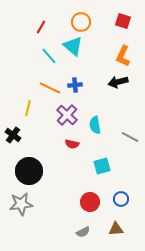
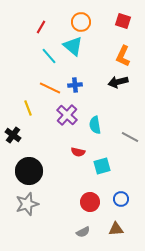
yellow line: rotated 35 degrees counterclockwise
red semicircle: moved 6 px right, 8 px down
gray star: moved 6 px right; rotated 10 degrees counterclockwise
